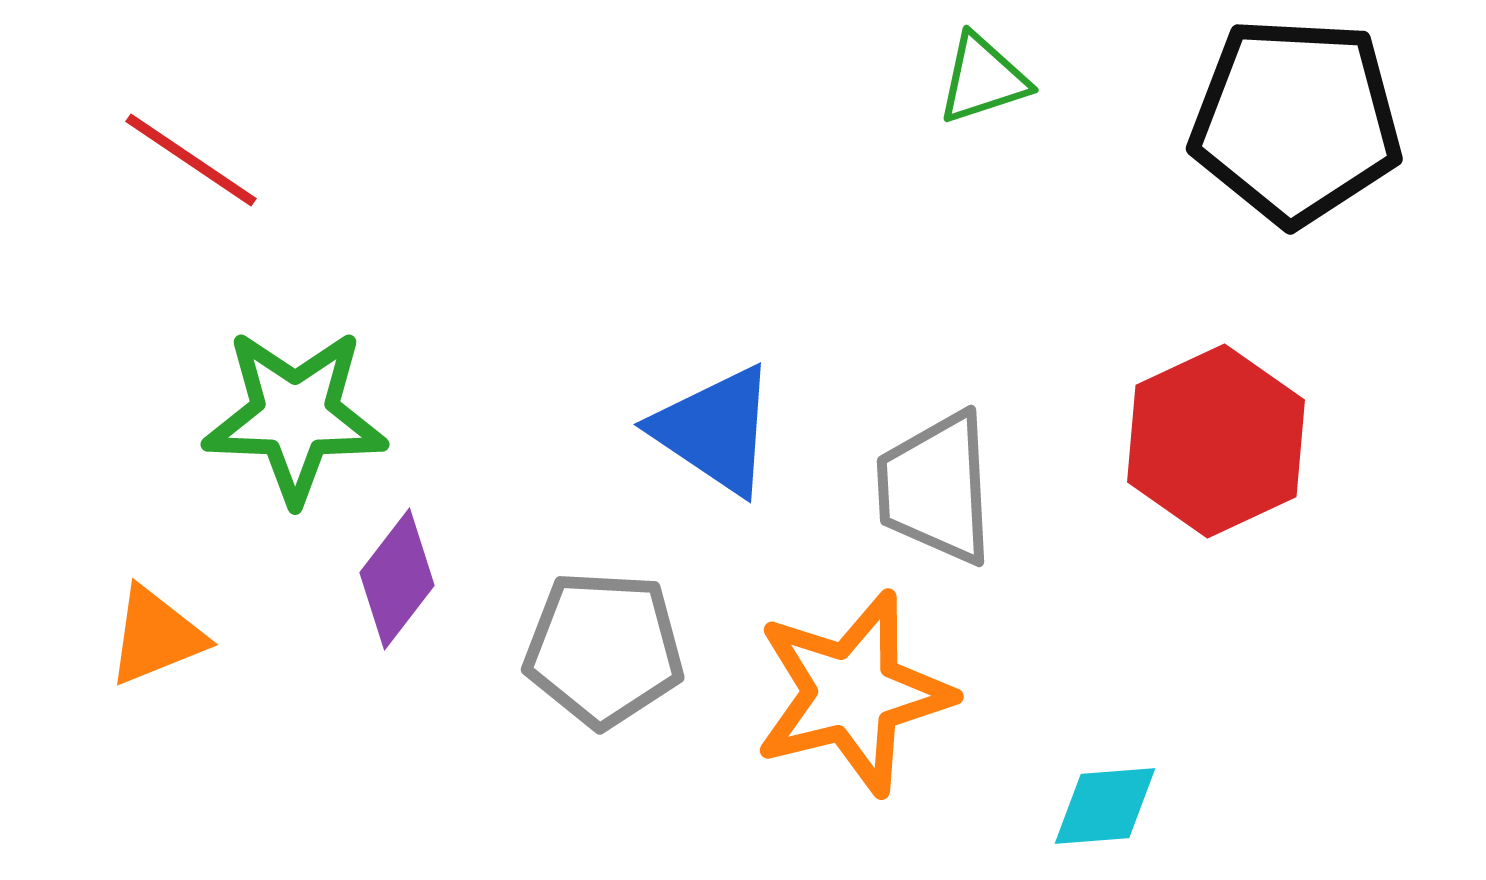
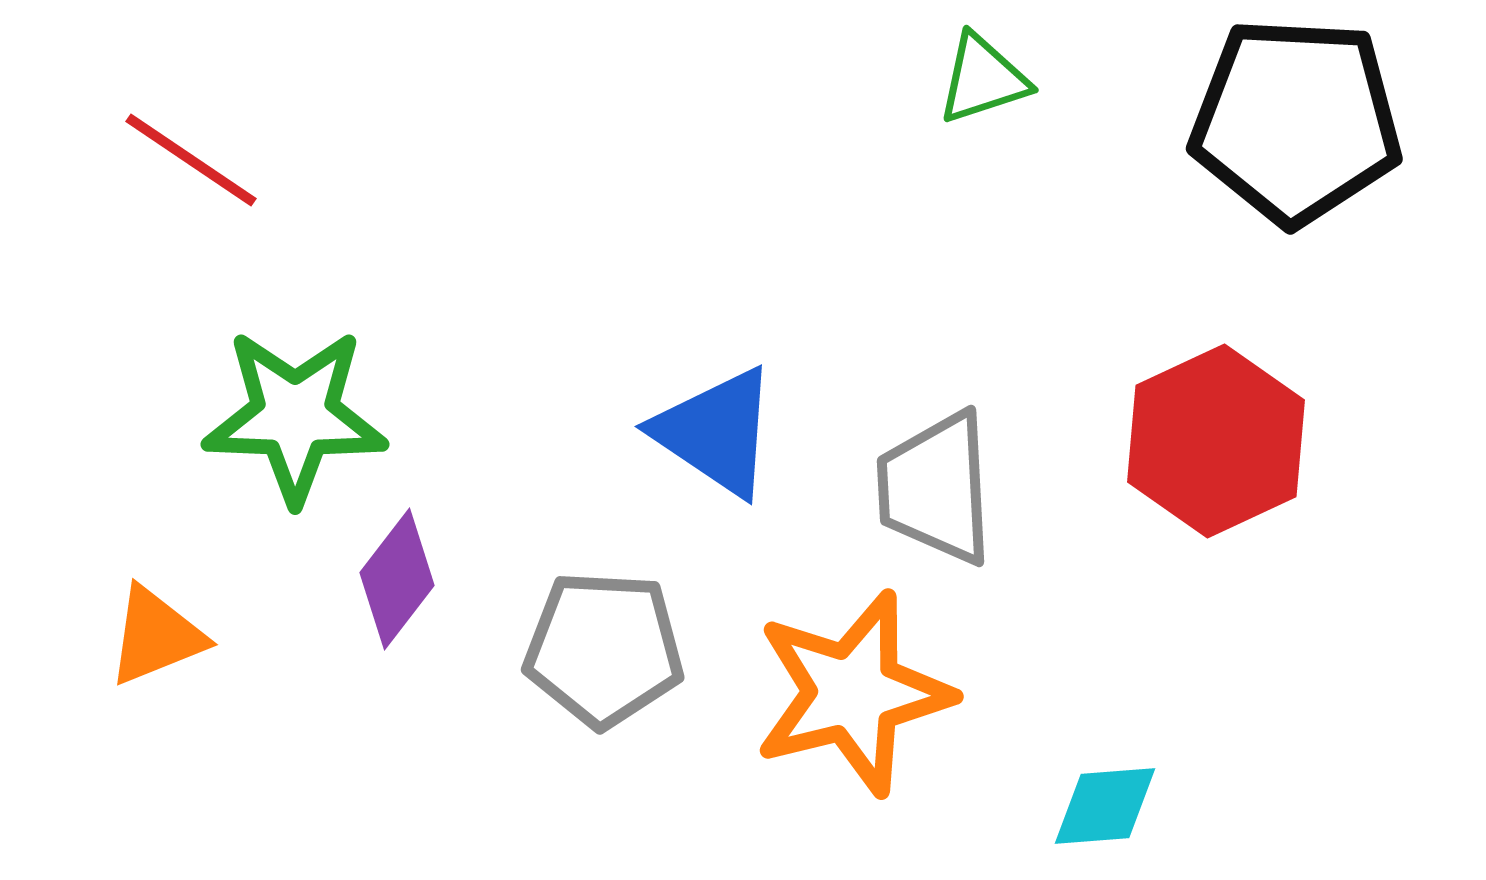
blue triangle: moved 1 px right, 2 px down
